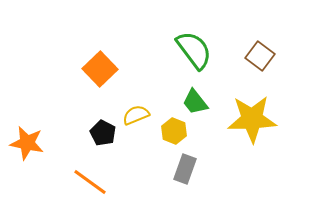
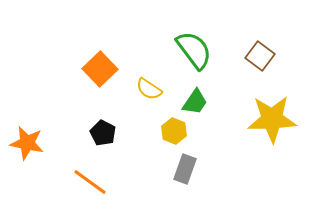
green trapezoid: rotated 108 degrees counterclockwise
yellow semicircle: moved 13 px right, 26 px up; rotated 124 degrees counterclockwise
yellow star: moved 20 px right
